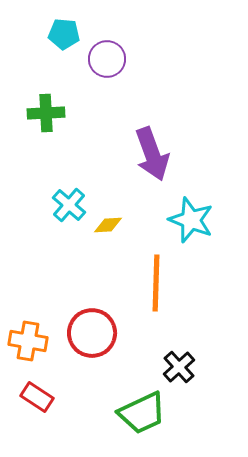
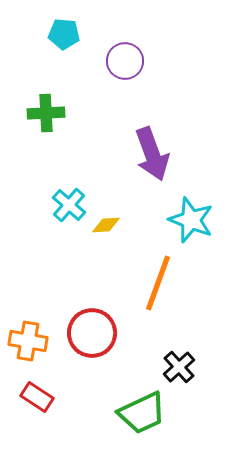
purple circle: moved 18 px right, 2 px down
yellow diamond: moved 2 px left
orange line: moved 2 px right; rotated 18 degrees clockwise
